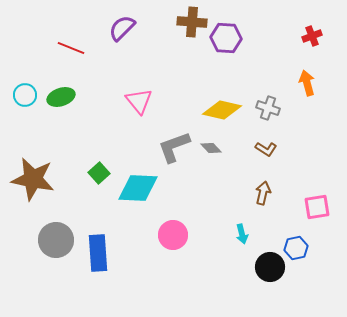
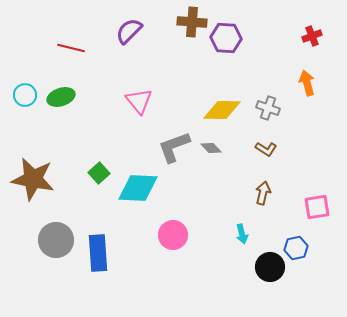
purple semicircle: moved 7 px right, 3 px down
red line: rotated 8 degrees counterclockwise
yellow diamond: rotated 12 degrees counterclockwise
